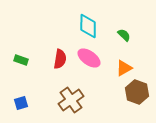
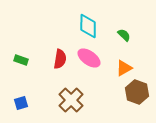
brown cross: rotated 10 degrees counterclockwise
